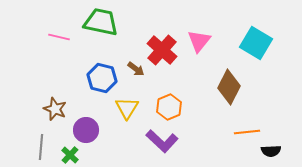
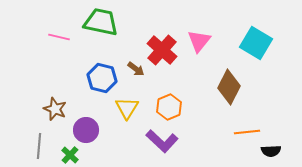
gray line: moved 2 px left, 1 px up
